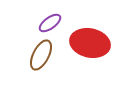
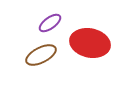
brown ellipse: rotated 36 degrees clockwise
